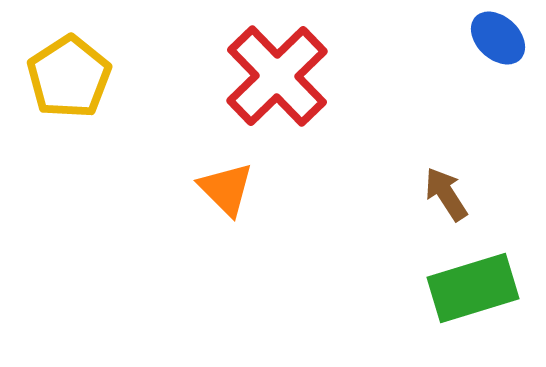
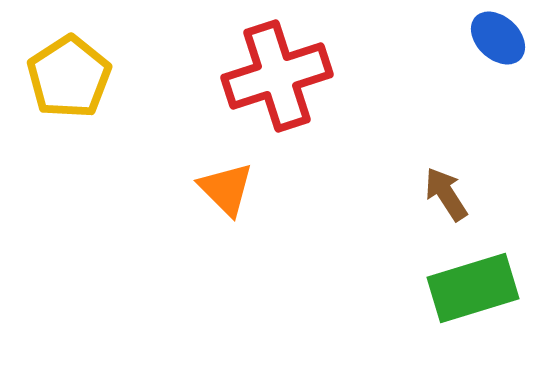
red cross: rotated 26 degrees clockwise
